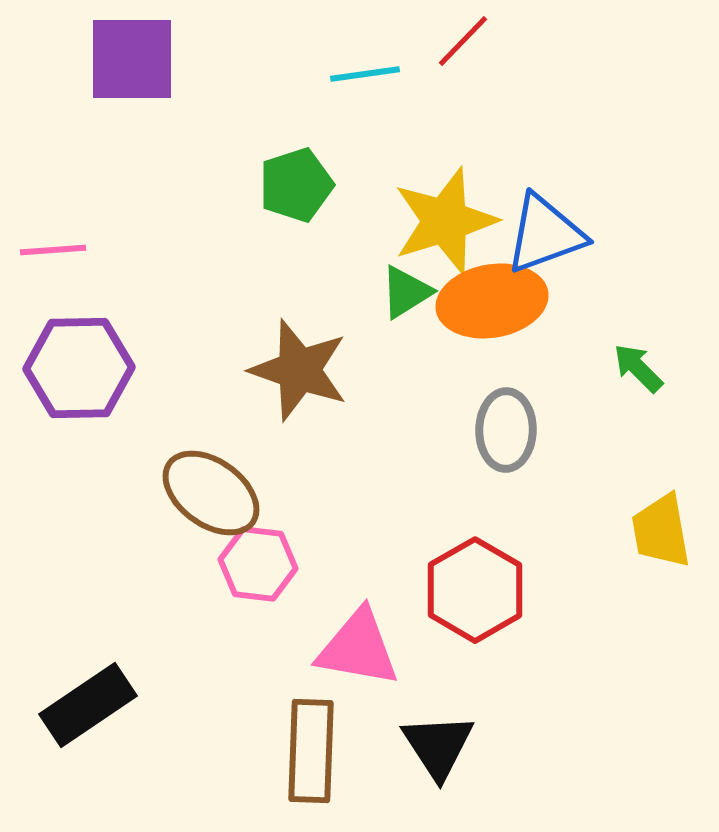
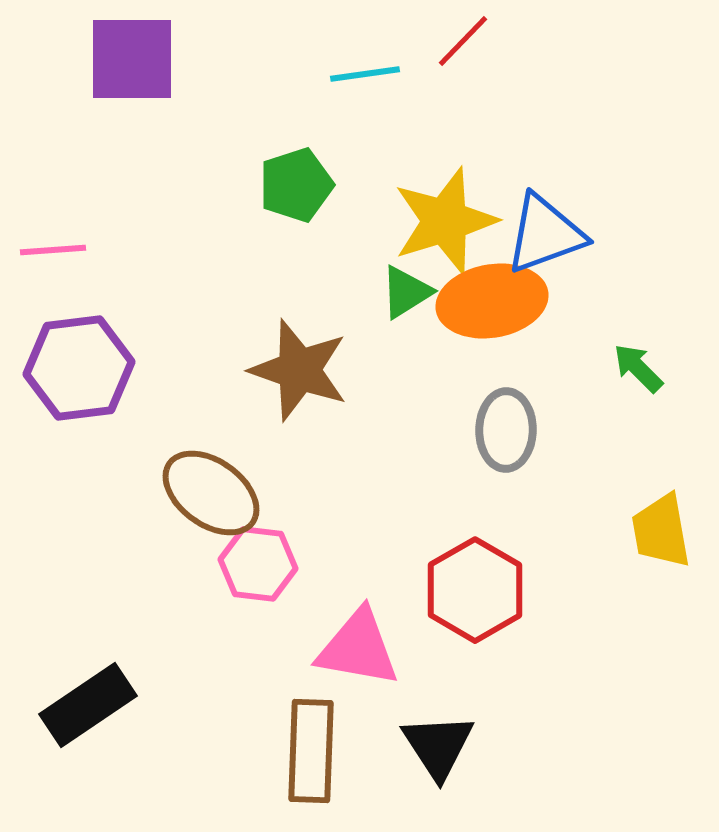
purple hexagon: rotated 6 degrees counterclockwise
